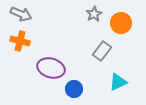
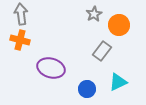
gray arrow: rotated 120 degrees counterclockwise
orange circle: moved 2 px left, 2 px down
orange cross: moved 1 px up
blue circle: moved 13 px right
